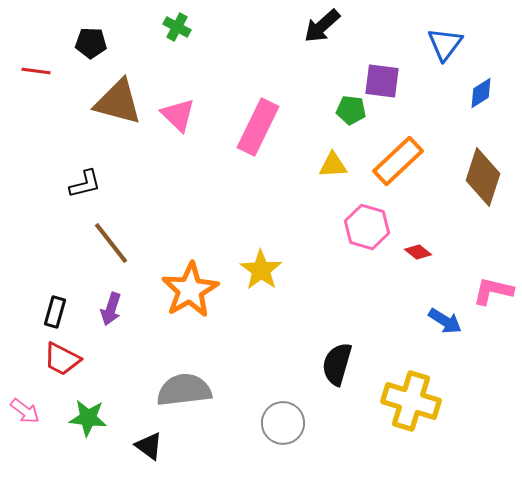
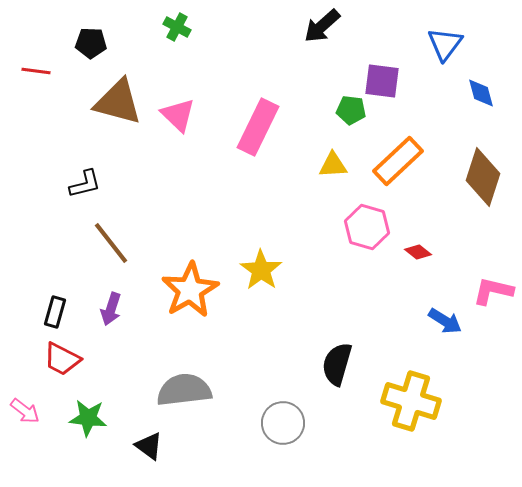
blue diamond: rotated 72 degrees counterclockwise
